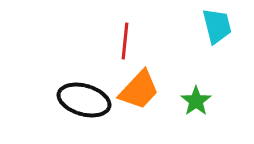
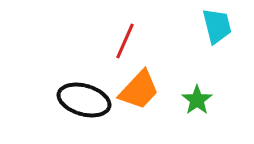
red line: rotated 18 degrees clockwise
green star: moved 1 px right, 1 px up
